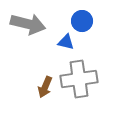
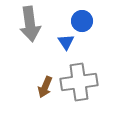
gray arrow: moved 2 px right; rotated 68 degrees clockwise
blue triangle: rotated 42 degrees clockwise
gray cross: moved 3 px down
